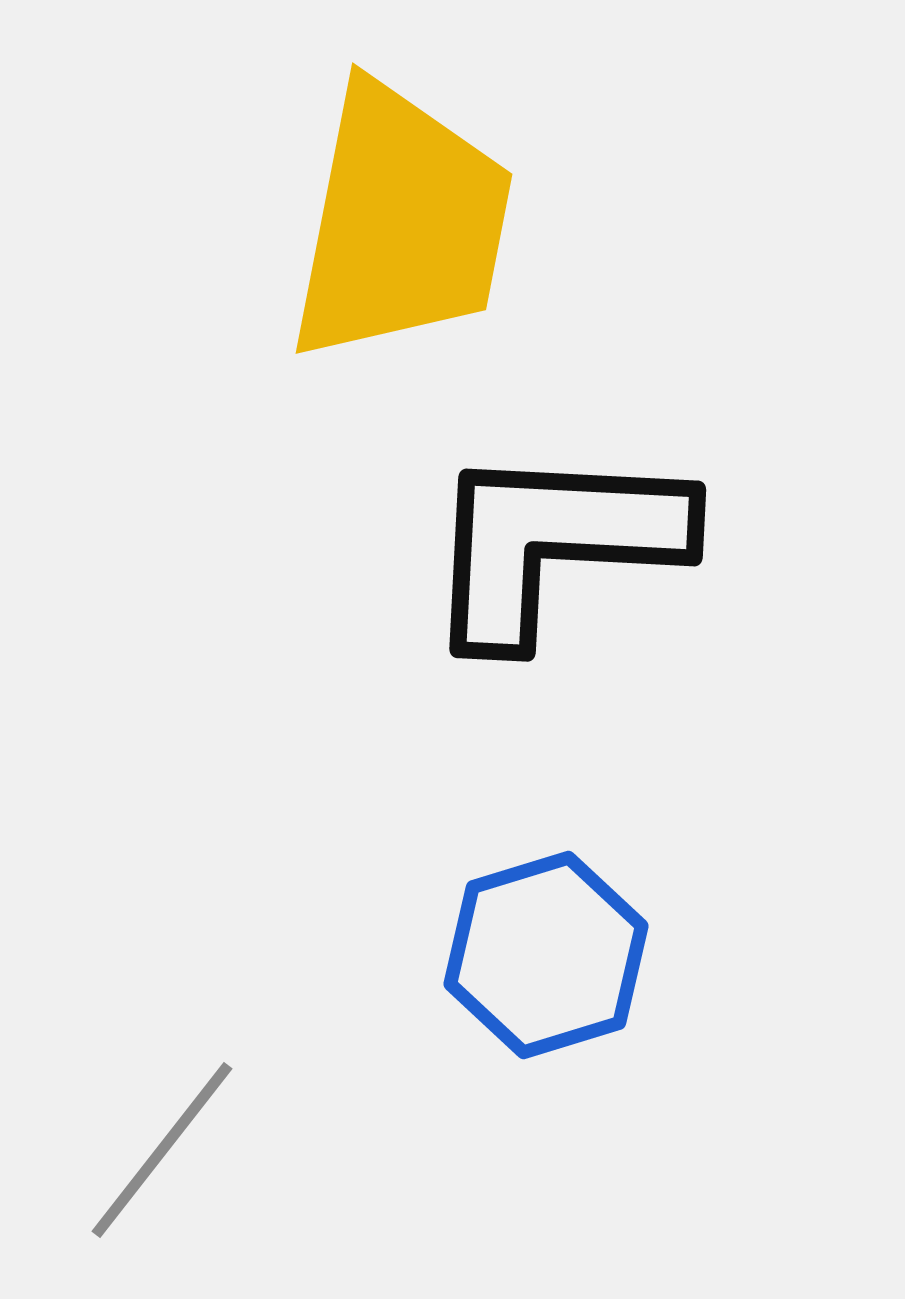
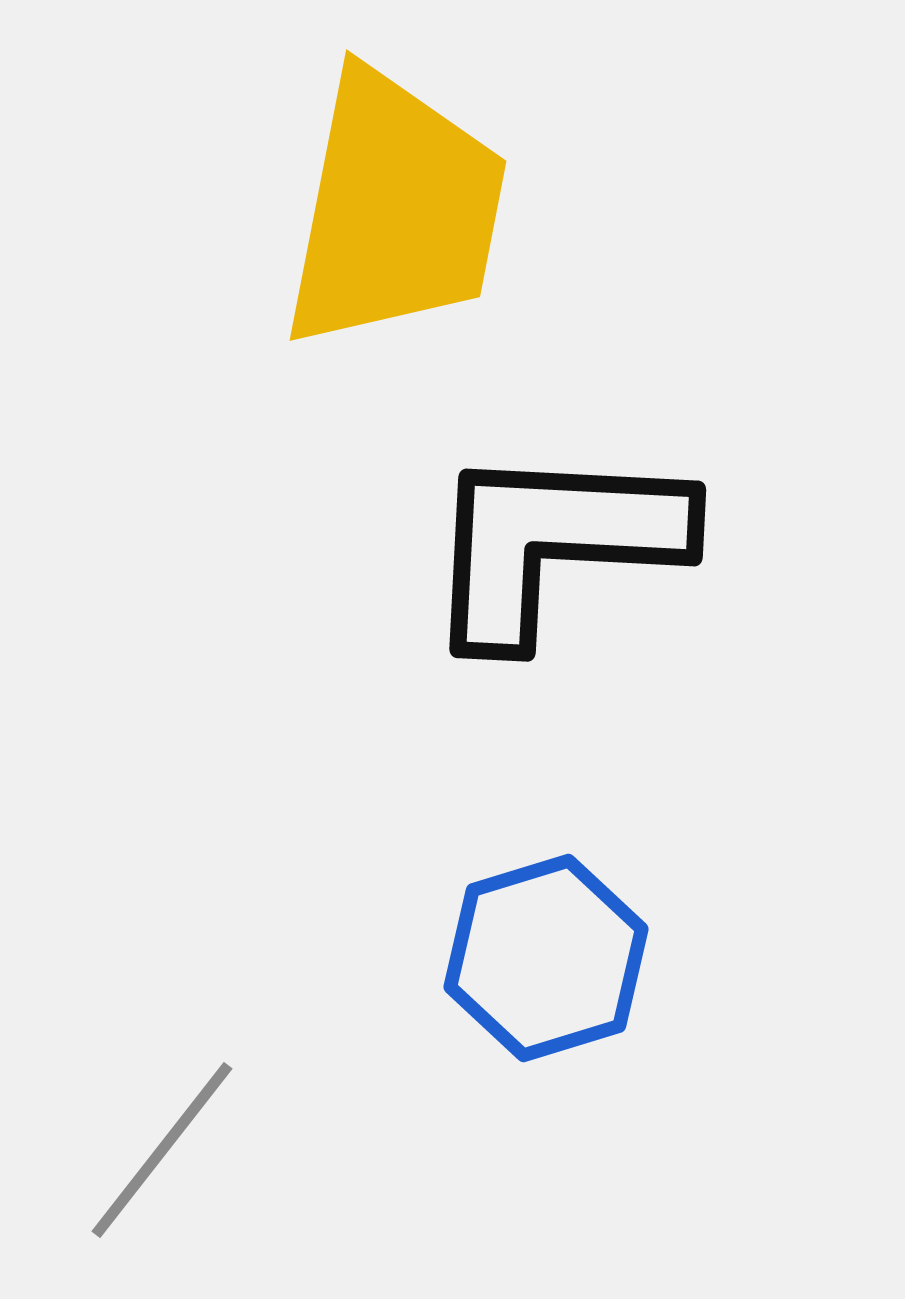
yellow trapezoid: moved 6 px left, 13 px up
blue hexagon: moved 3 px down
